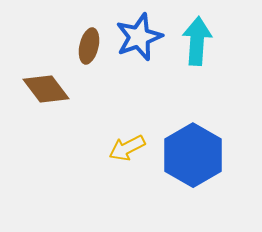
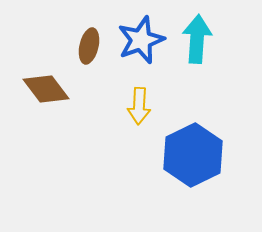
blue star: moved 2 px right, 3 px down
cyan arrow: moved 2 px up
yellow arrow: moved 12 px right, 42 px up; rotated 60 degrees counterclockwise
blue hexagon: rotated 4 degrees clockwise
